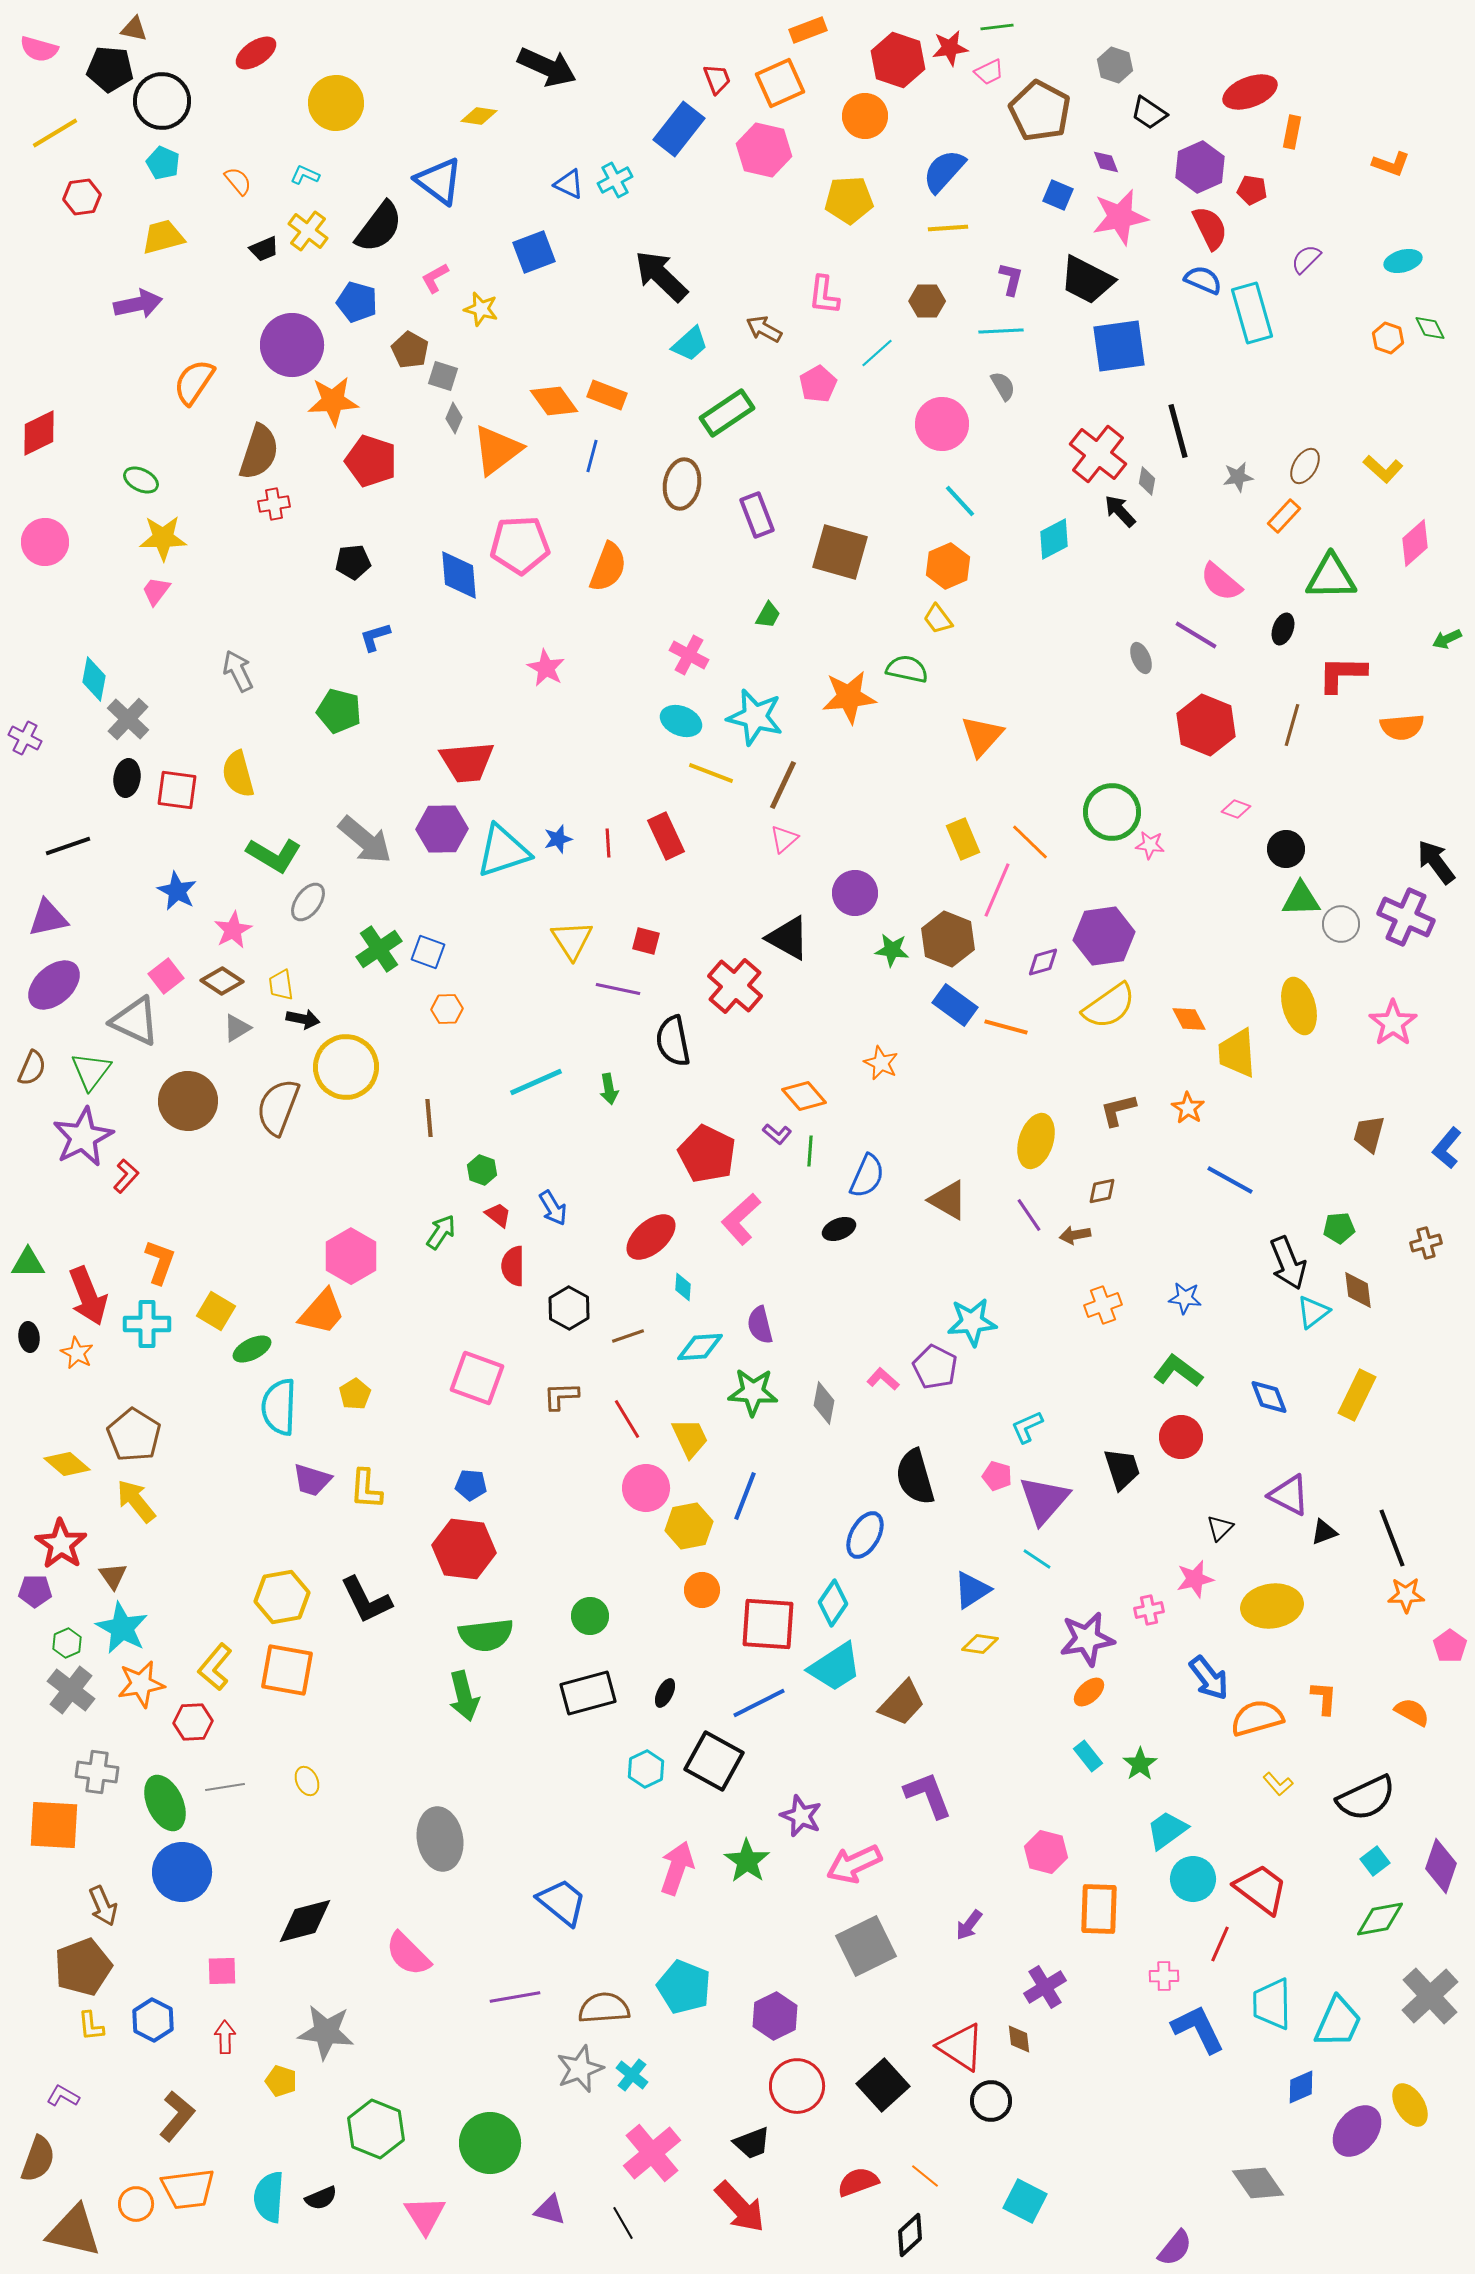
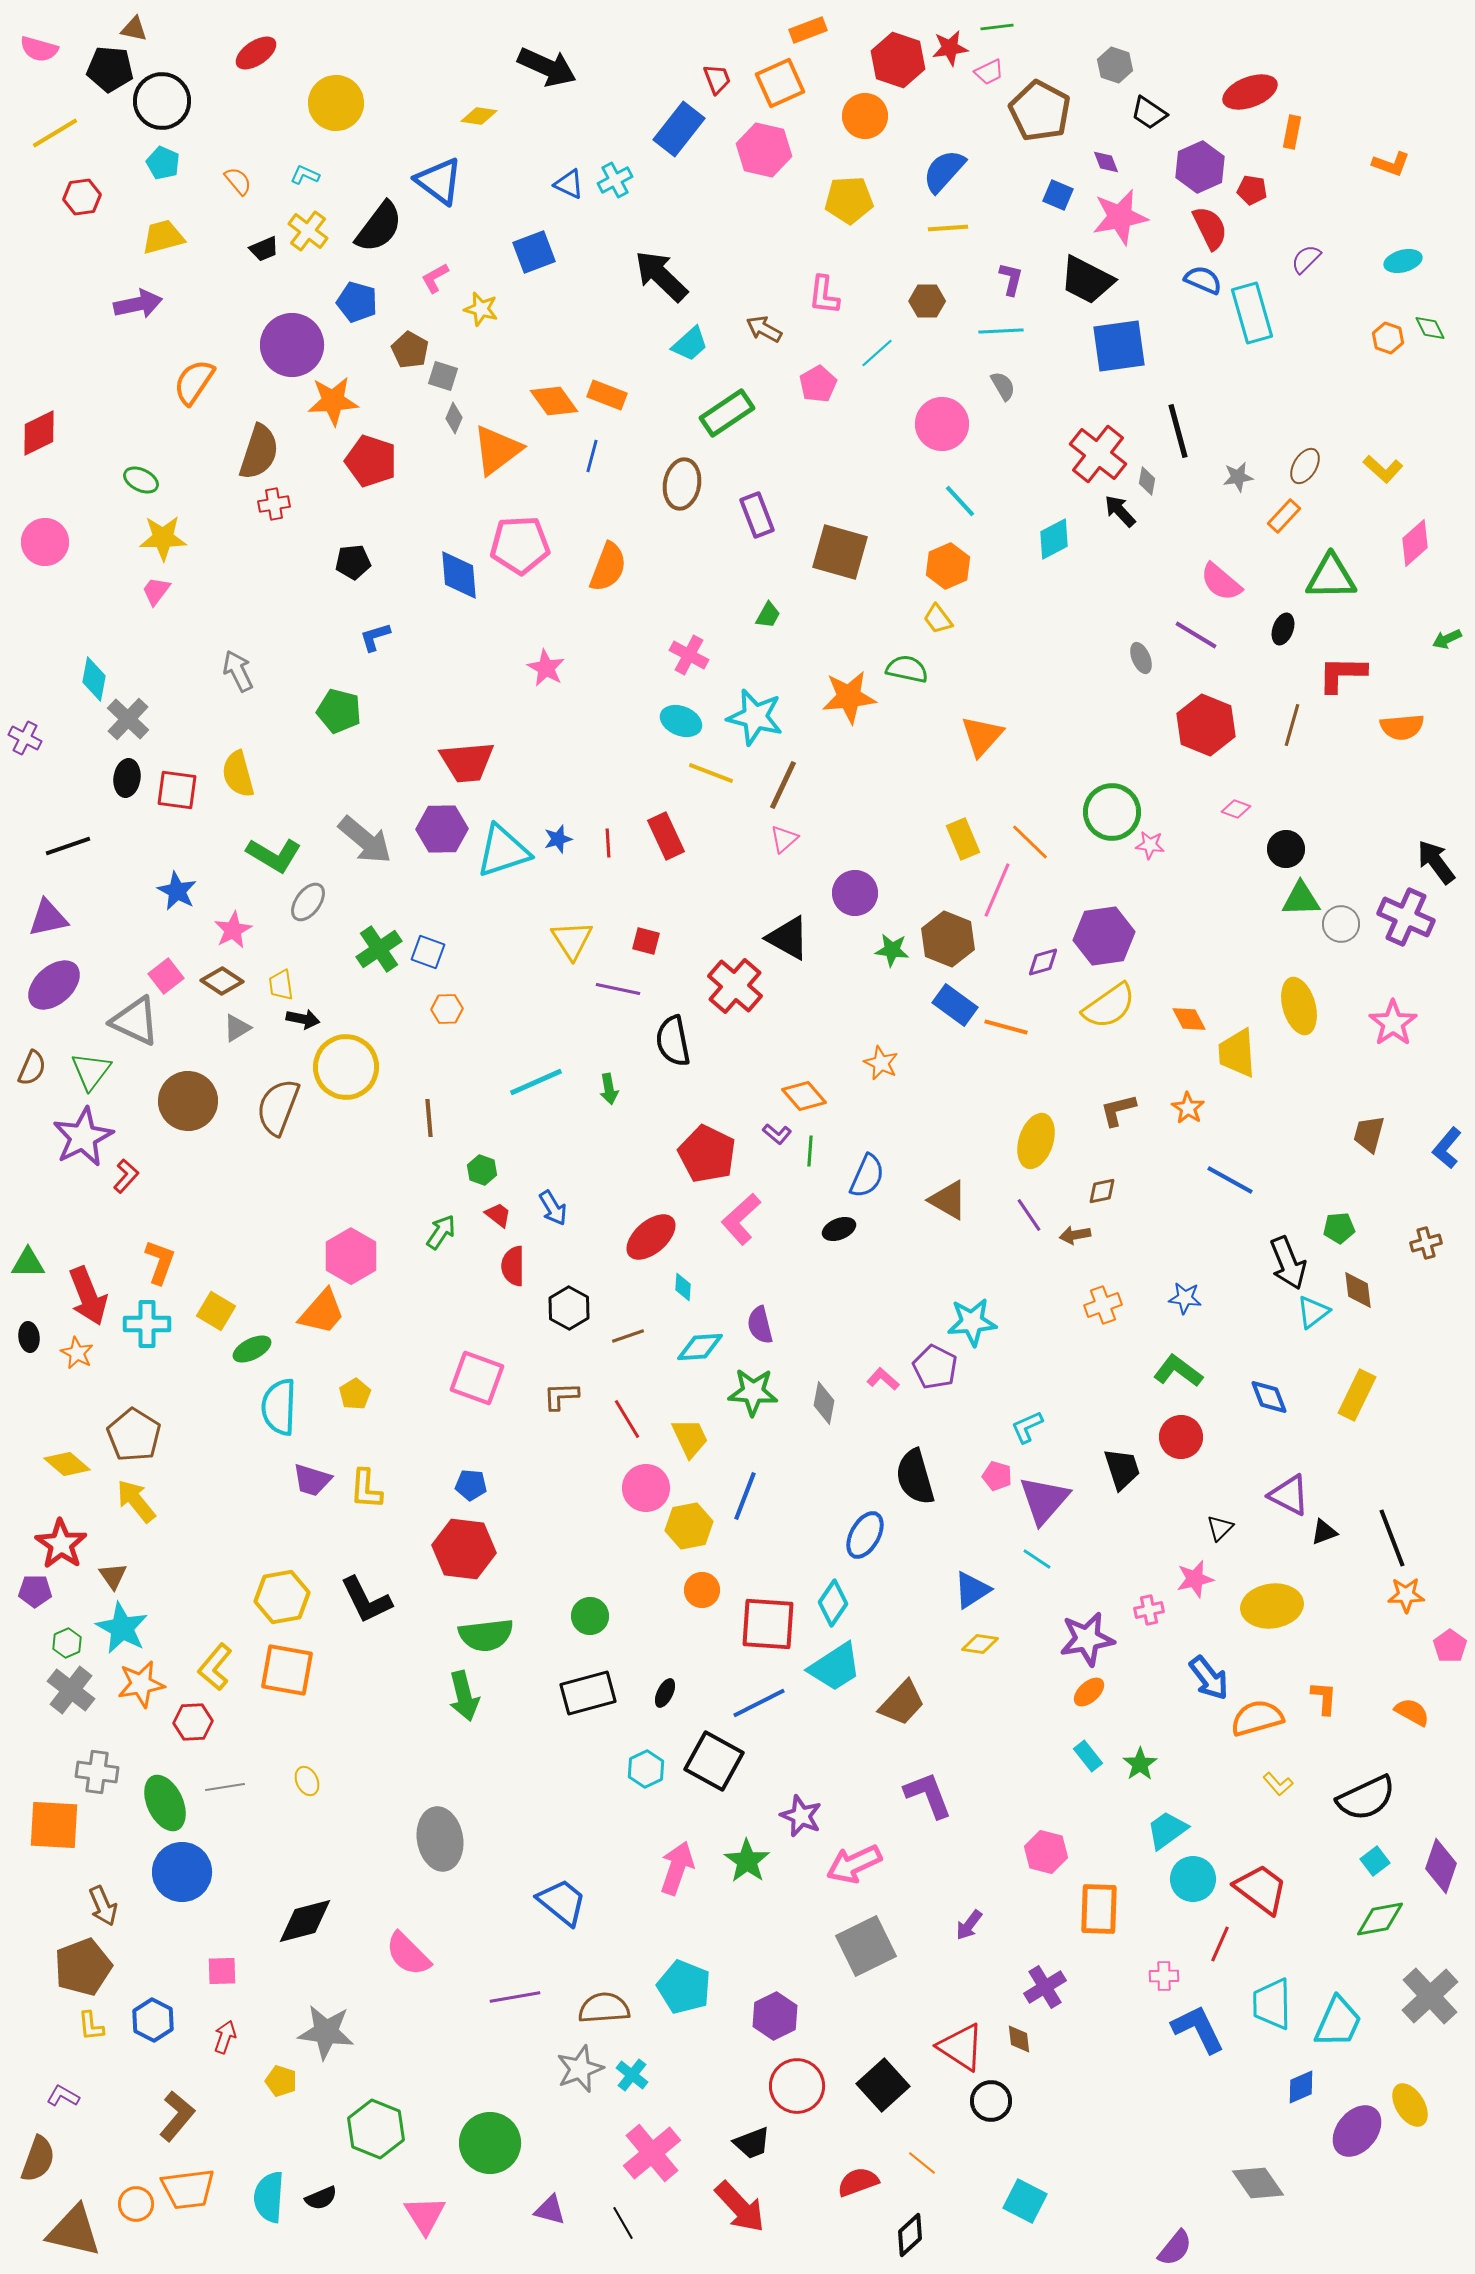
red arrow at (225, 2037): rotated 20 degrees clockwise
orange line at (925, 2176): moved 3 px left, 13 px up
